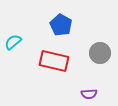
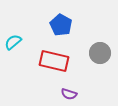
purple semicircle: moved 20 px left; rotated 21 degrees clockwise
